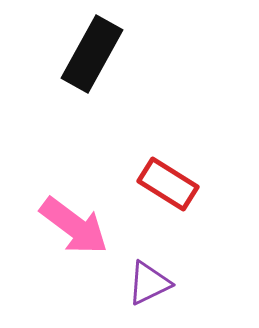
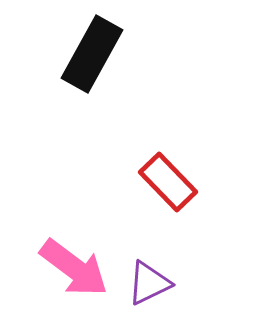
red rectangle: moved 2 px up; rotated 14 degrees clockwise
pink arrow: moved 42 px down
